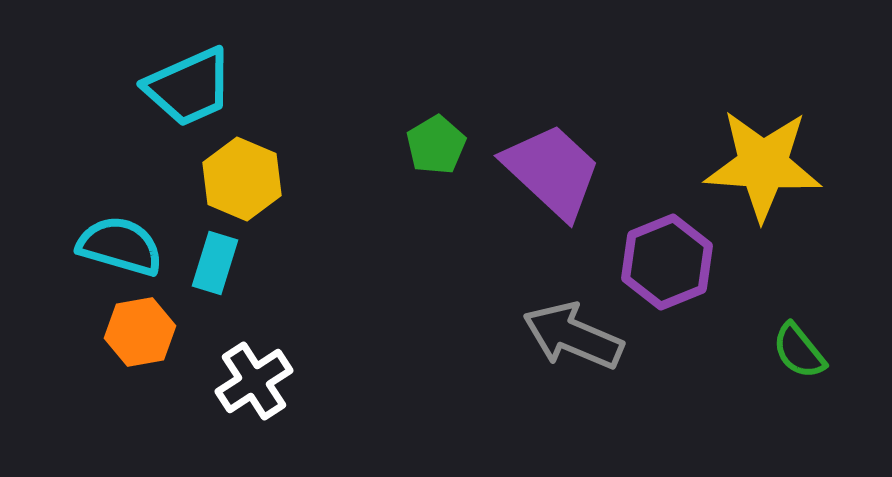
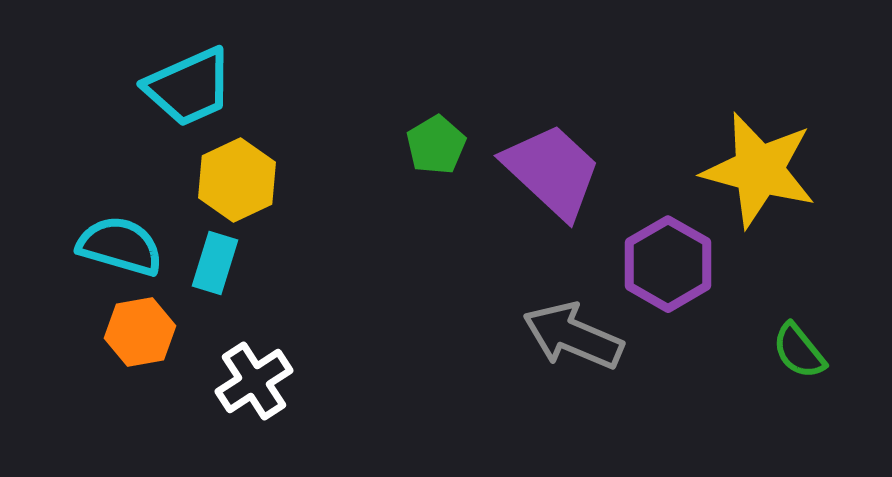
yellow star: moved 4 px left, 5 px down; rotated 11 degrees clockwise
yellow hexagon: moved 5 px left, 1 px down; rotated 12 degrees clockwise
purple hexagon: moved 1 px right, 2 px down; rotated 8 degrees counterclockwise
